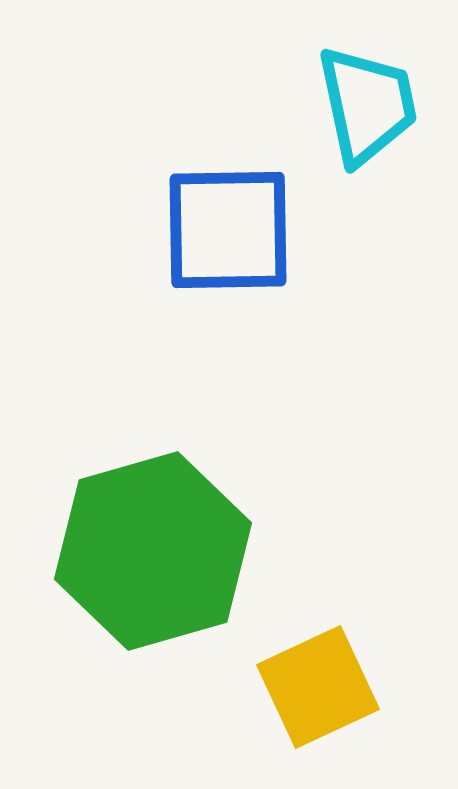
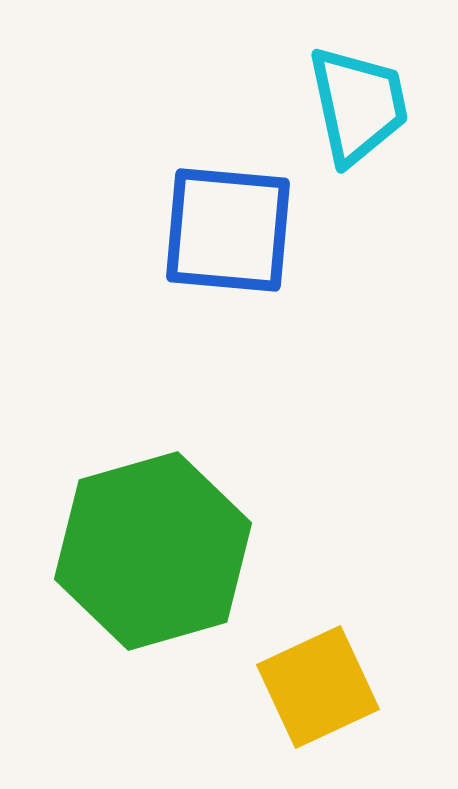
cyan trapezoid: moved 9 px left
blue square: rotated 6 degrees clockwise
